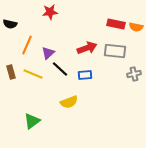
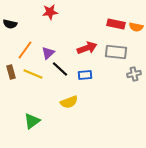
orange line: moved 2 px left, 5 px down; rotated 12 degrees clockwise
gray rectangle: moved 1 px right, 1 px down
